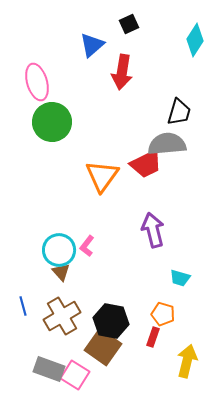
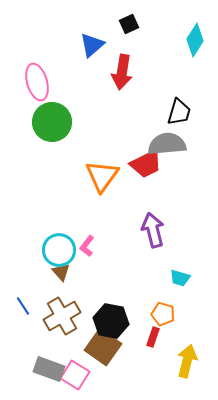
blue line: rotated 18 degrees counterclockwise
